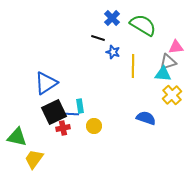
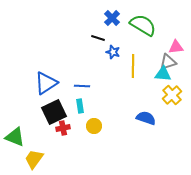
blue line: moved 11 px right, 28 px up
green triangle: moved 2 px left; rotated 10 degrees clockwise
